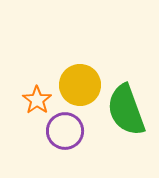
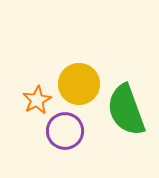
yellow circle: moved 1 px left, 1 px up
orange star: rotated 8 degrees clockwise
